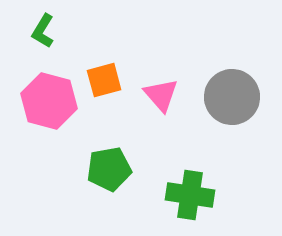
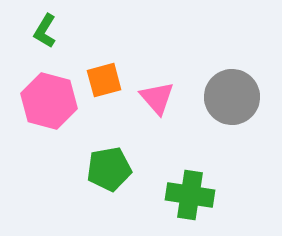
green L-shape: moved 2 px right
pink triangle: moved 4 px left, 3 px down
